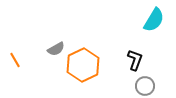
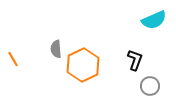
cyan semicircle: rotated 35 degrees clockwise
gray semicircle: rotated 114 degrees clockwise
orange line: moved 2 px left, 1 px up
gray circle: moved 5 px right
